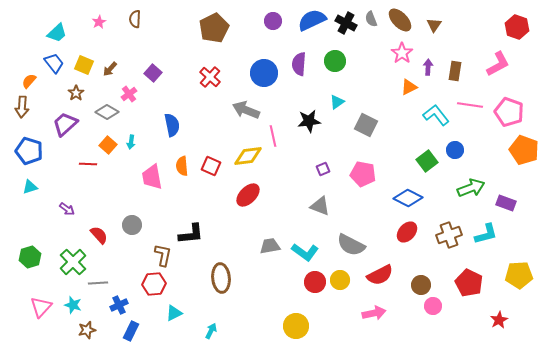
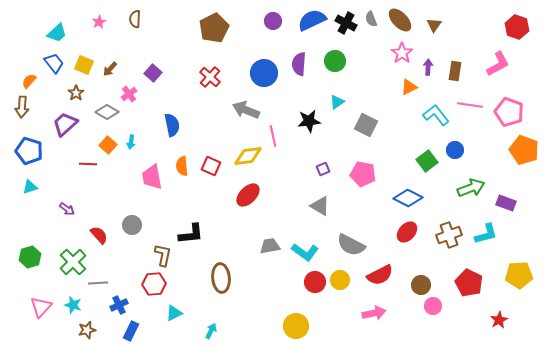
gray triangle at (320, 206): rotated 10 degrees clockwise
